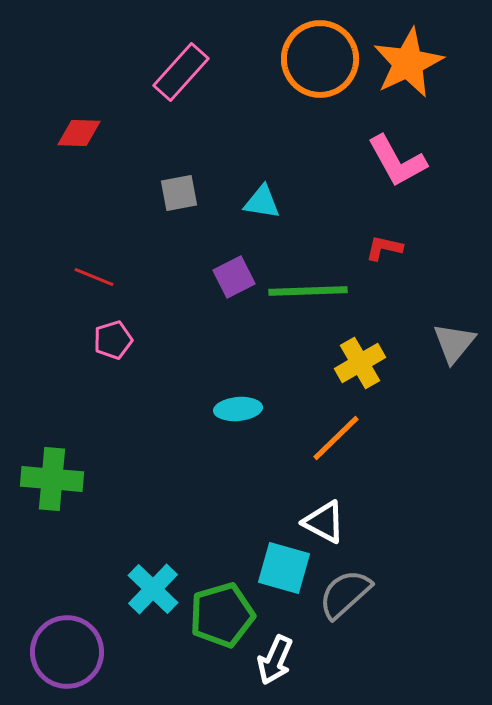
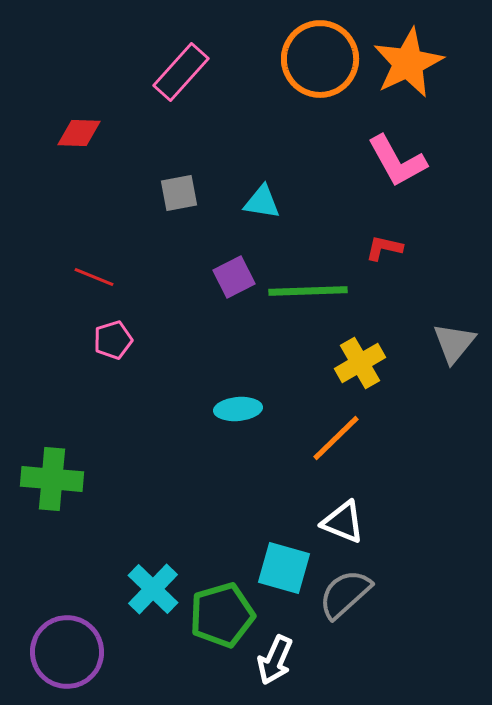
white triangle: moved 19 px right; rotated 6 degrees counterclockwise
